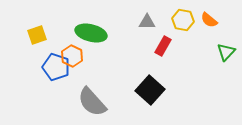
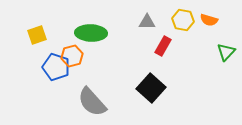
orange semicircle: rotated 24 degrees counterclockwise
green ellipse: rotated 12 degrees counterclockwise
orange hexagon: rotated 20 degrees clockwise
black square: moved 1 px right, 2 px up
